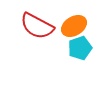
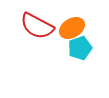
orange ellipse: moved 2 px left, 2 px down
